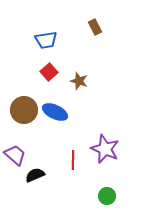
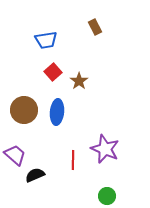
red square: moved 4 px right
brown star: rotated 18 degrees clockwise
blue ellipse: moved 2 px right; rotated 70 degrees clockwise
